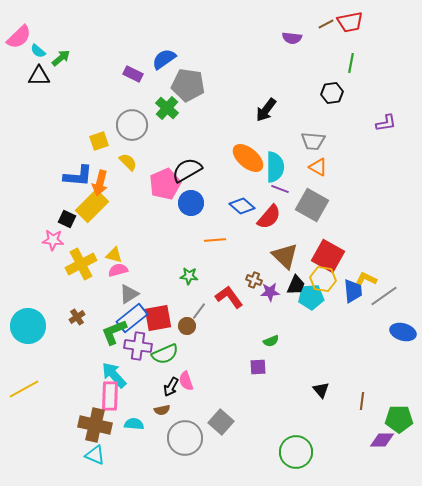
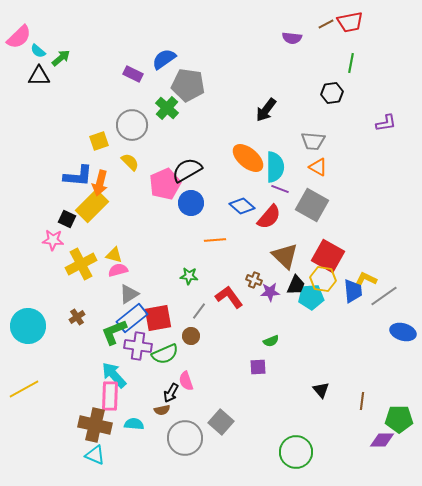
yellow semicircle at (128, 162): moved 2 px right
brown circle at (187, 326): moved 4 px right, 10 px down
black arrow at (171, 387): moved 6 px down
